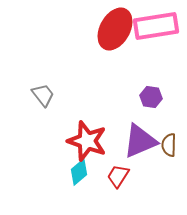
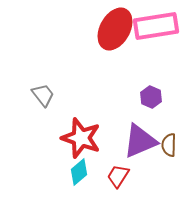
purple hexagon: rotated 15 degrees clockwise
red star: moved 6 px left, 3 px up
